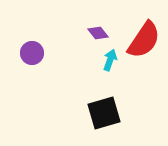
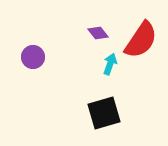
red semicircle: moved 3 px left
purple circle: moved 1 px right, 4 px down
cyan arrow: moved 4 px down
